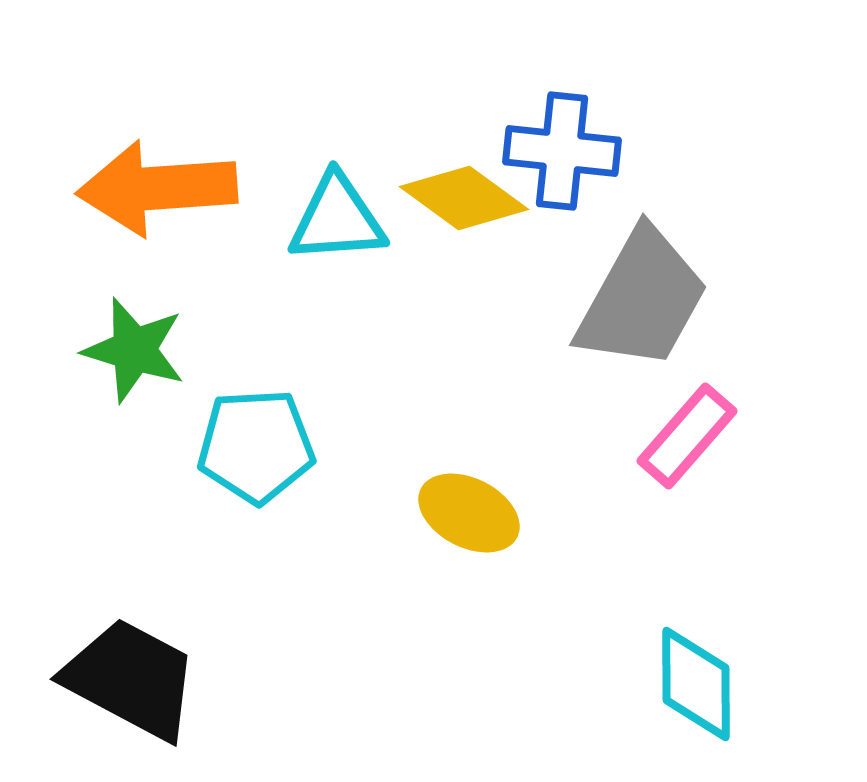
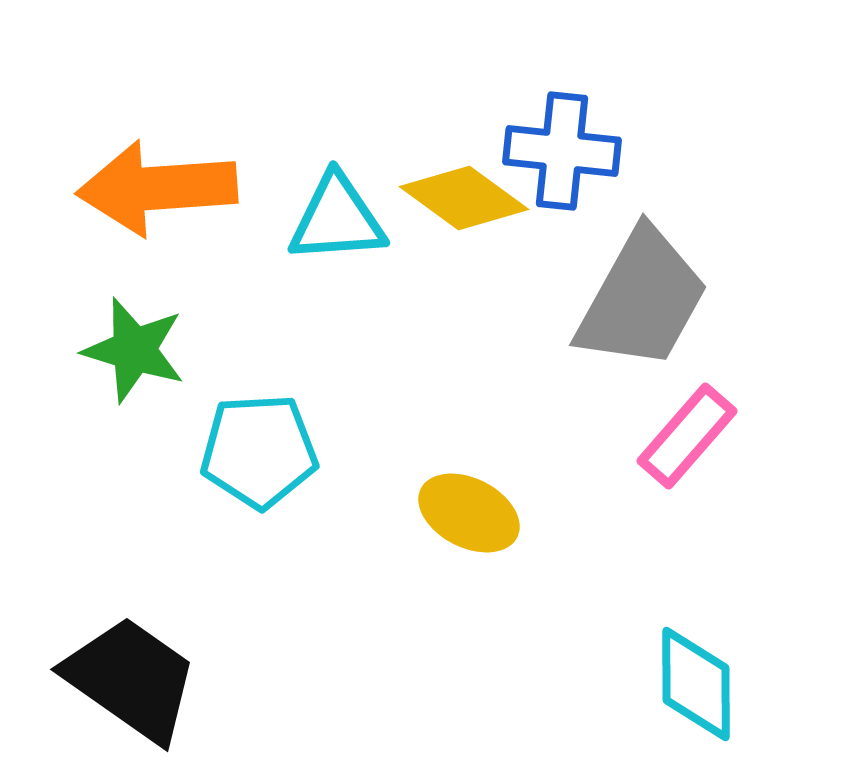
cyan pentagon: moved 3 px right, 5 px down
black trapezoid: rotated 7 degrees clockwise
